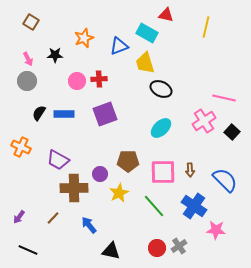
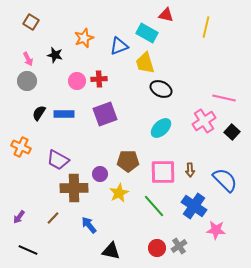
black star: rotated 14 degrees clockwise
